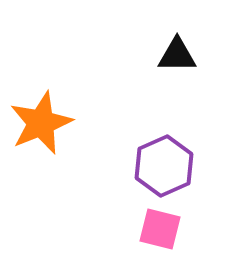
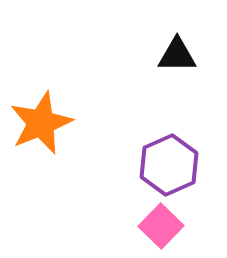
purple hexagon: moved 5 px right, 1 px up
pink square: moved 1 px right, 3 px up; rotated 30 degrees clockwise
